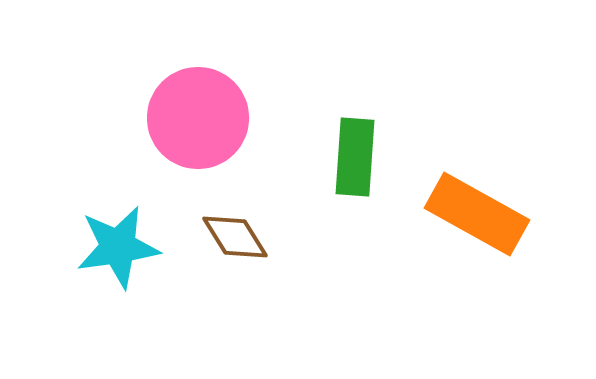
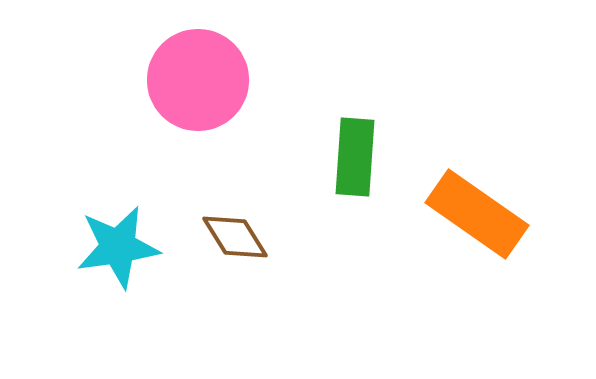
pink circle: moved 38 px up
orange rectangle: rotated 6 degrees clockwise
